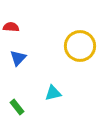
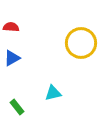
yellow circle: moved 1 px right, 3 px up
blue triangle: moved 6 px left; rotated 18 degrees clockwise
